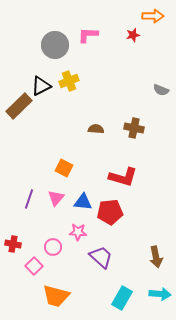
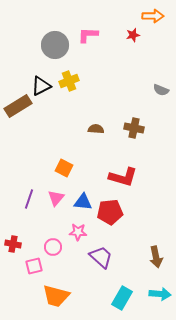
brown rectangle: moved 1 px left; rotated 12 degrees clockwise
pink square: rotated 30 degrees clockwise
